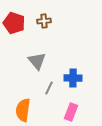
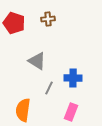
brown cross: moved 4 px right, 2 px up
gray triangle: rotated 18 degrees counterclockwise
